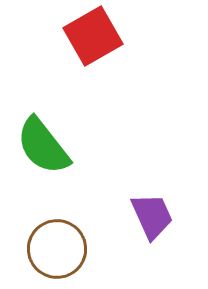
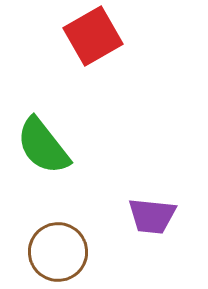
purple trapezoid: rotated 120 degrees clockwise
brown circle: moved 1 px right, 3 px down
